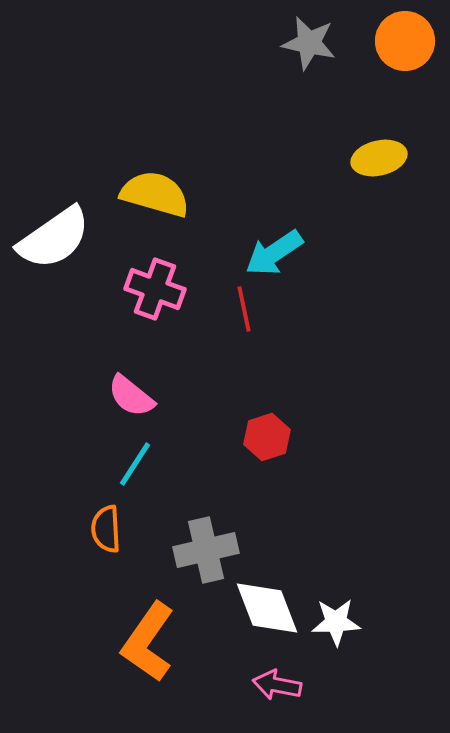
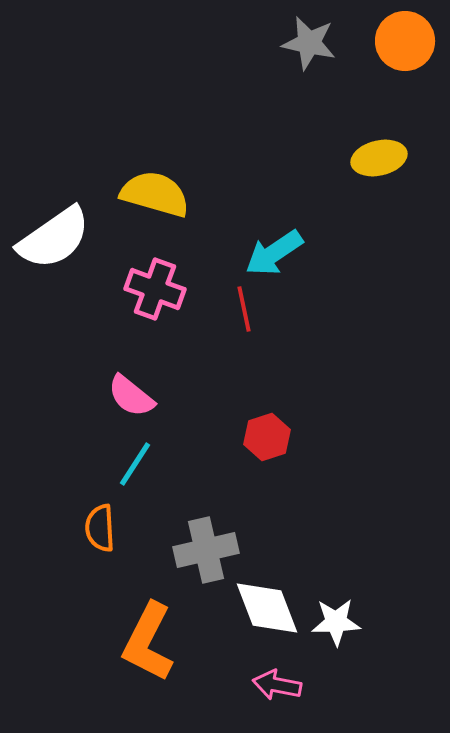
orange semicircle: moved 6 px left, 1 px up
orange L-shape: rotated 8 degrees counterclockwise
